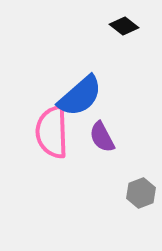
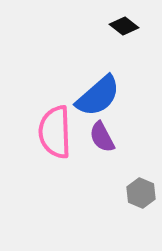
blue semicircle: moved 18 px right
pink semicircle: moved 3 px right
gray hexagon: rotated 16 degrees counterclockwise
